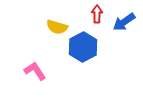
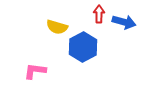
red arrow: moved 2 px right
blue arrow: rotated 130 degrees counterclockwise
pink L-shape: rotated 50 degrees counterclockwise
